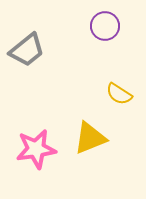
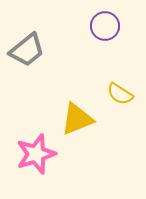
yellow semicircle: moved 1 px right
yellow triangle: moved 13 px left, 19 px up
pink star: moved 5 px down; rotated 9 degrees counterclockwise
